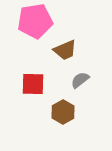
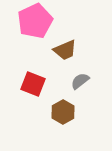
pink pentagon: rotated 16 degrees counterclockwise
gray semicircle: moved 1 px down
red square: rotated 20 degrees clockwise
